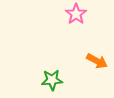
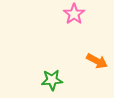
pink star: moved 2 px left
